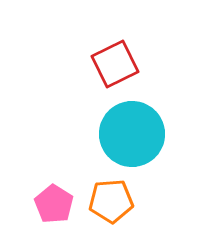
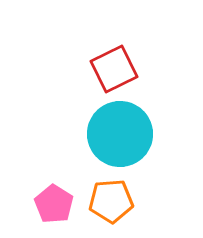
red square: moved 1 px left, 5 px down
cyan circle: moved 12 px left
